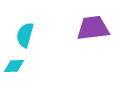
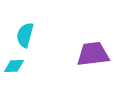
purple trapezoid: moved 26 px down
